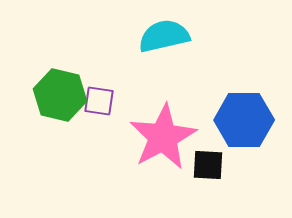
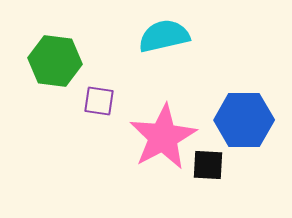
green hexagon: moved 5 px left, 34 px up; rotated 6 degrees counterclockwise
